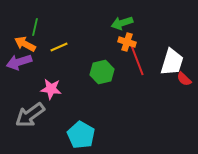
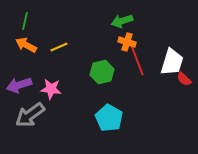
green arrow: moved 2 px up
green line: moved 10 px left, 6 px up
orange arrow: moved 1 px right, 1 px down
purple arrow: moved 23 px down
cyan pentagon: moved 28 px right, 17 px up
